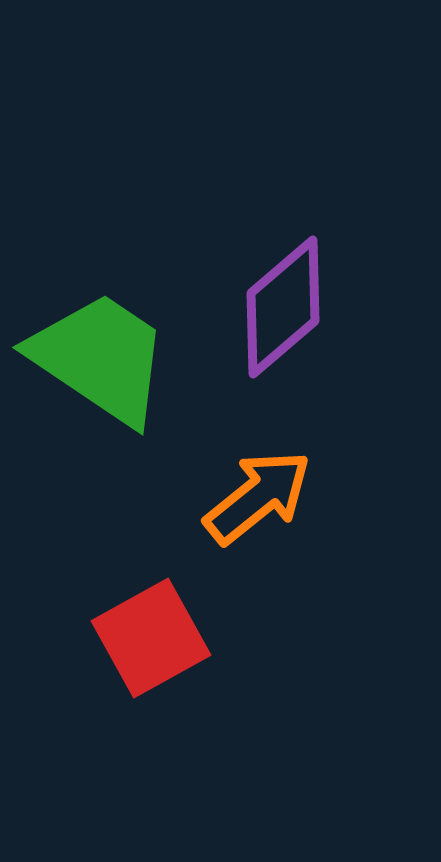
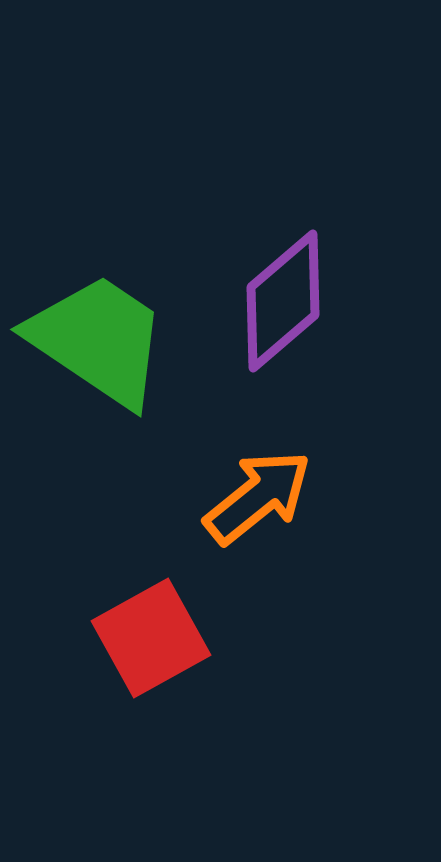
purple diamond: moved 6 px up
green trapezoid: moved 2 px left, 18 px up
